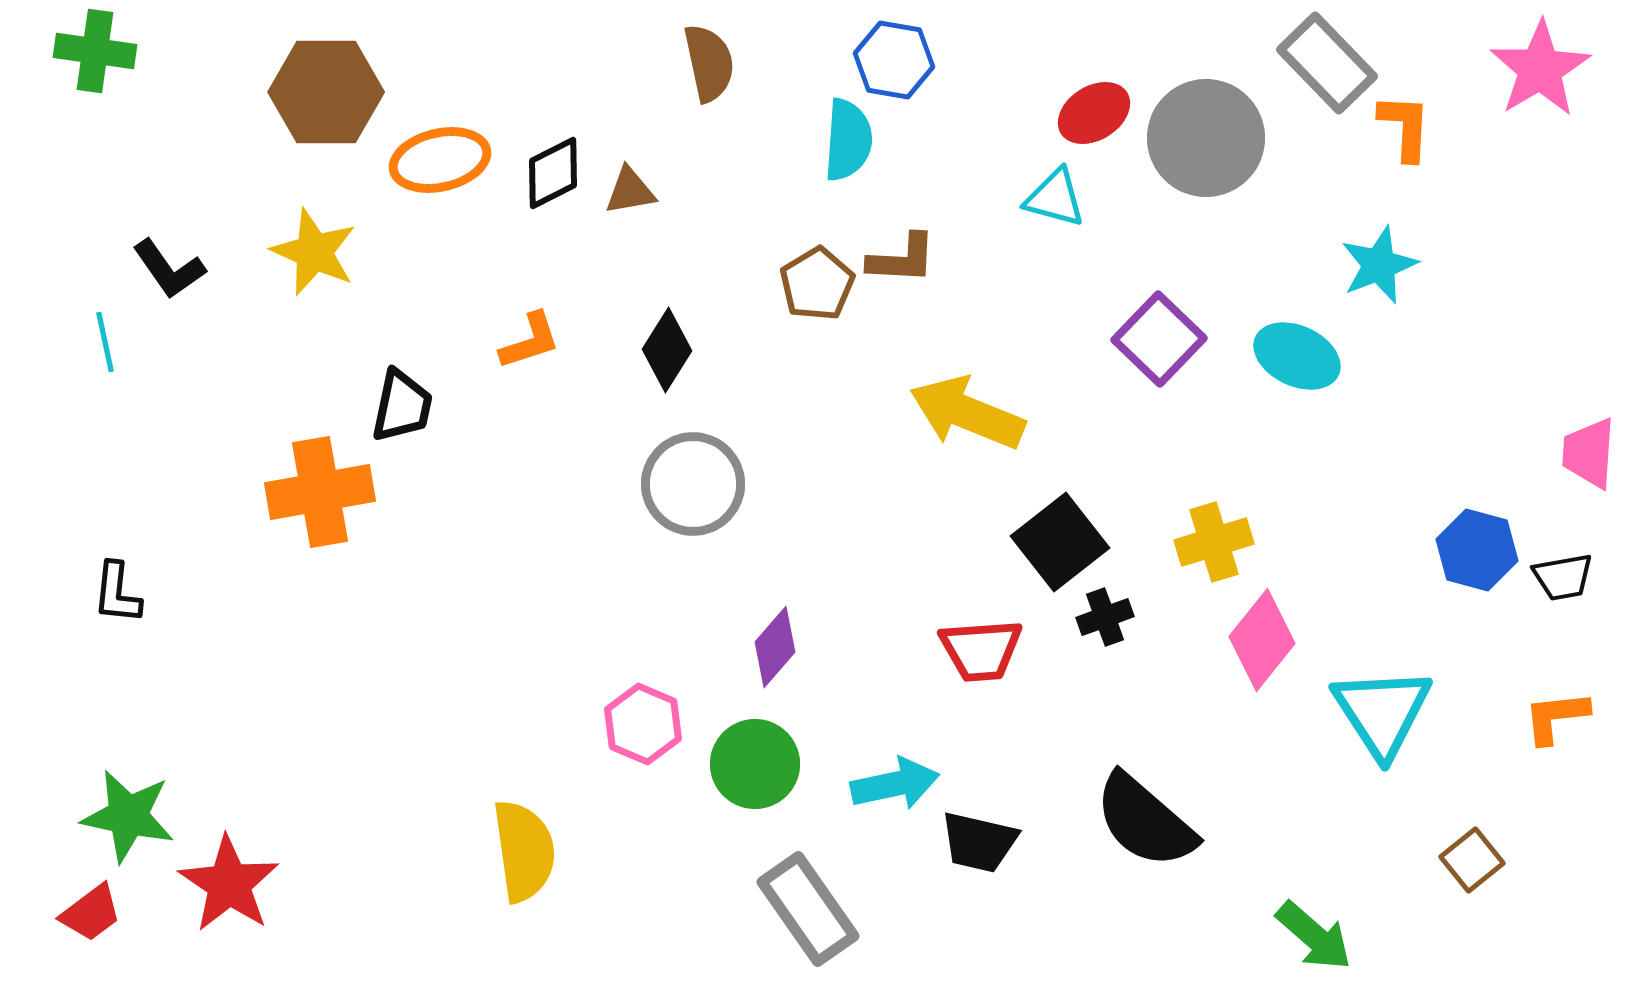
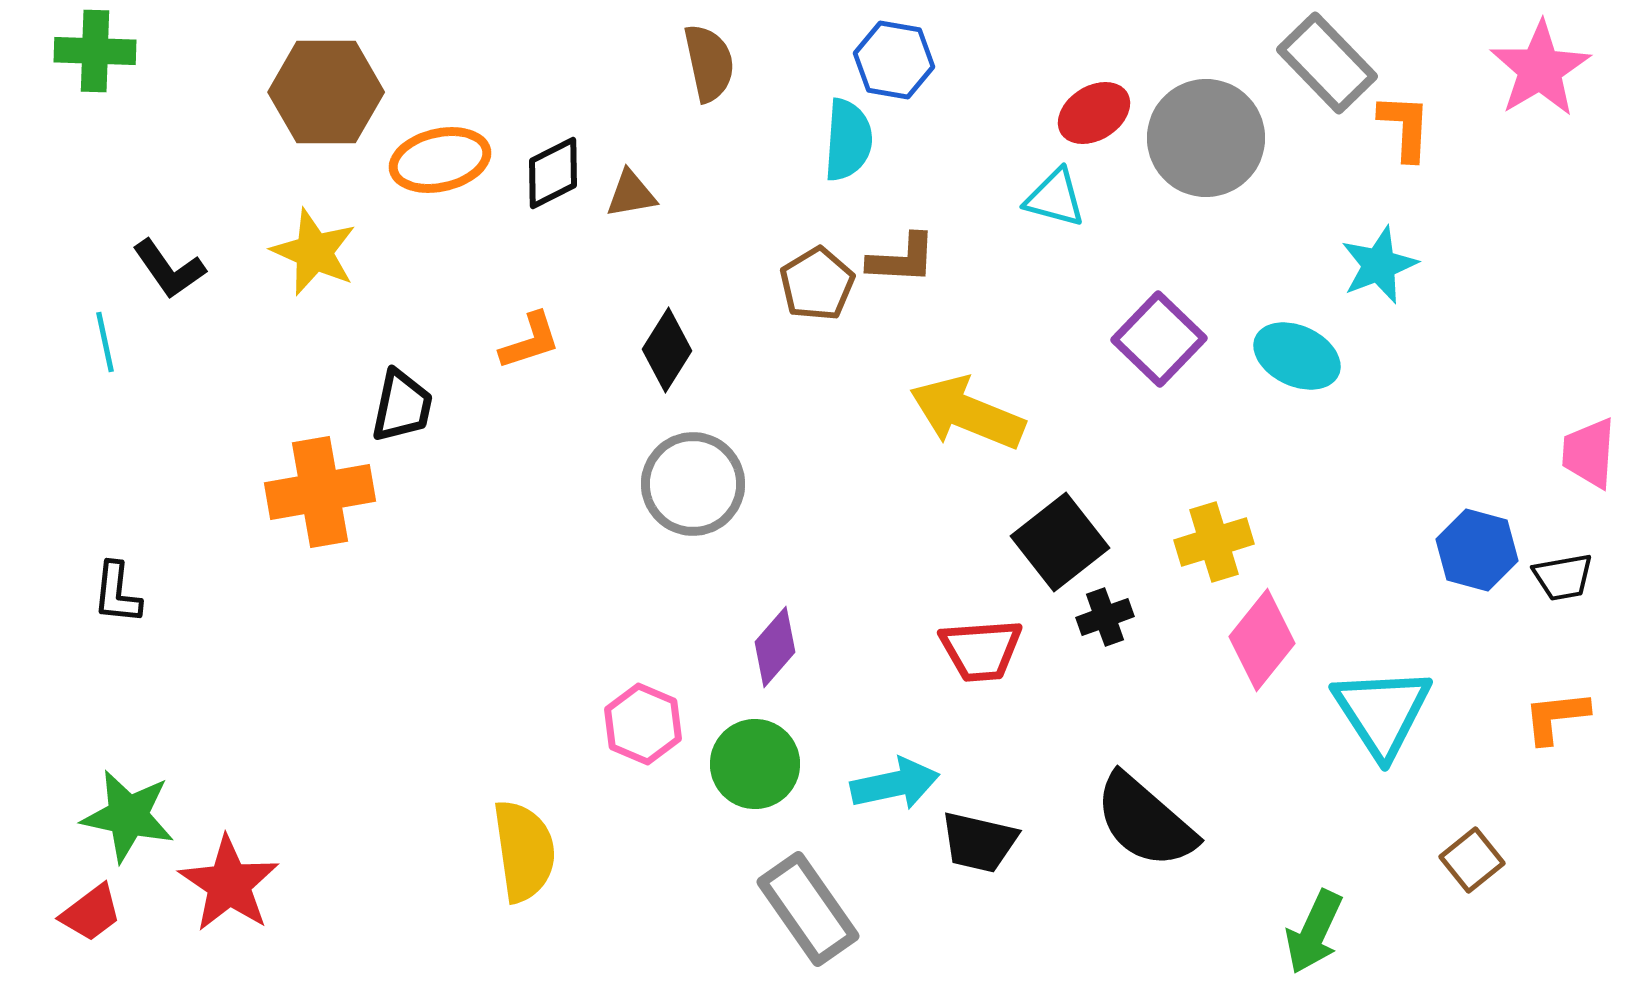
green cross at (95, 51): rotated 6 degrees counterclockwise
brown triangle at (630, 191): moved 1 px right, 3 px down
green arrow at (1314, 936): moved 4 px up; rotated 74 degrees clockwise
